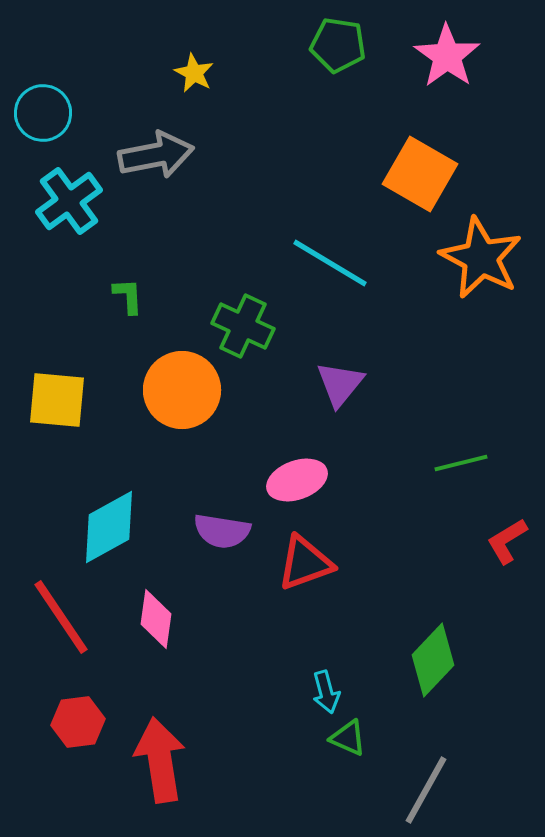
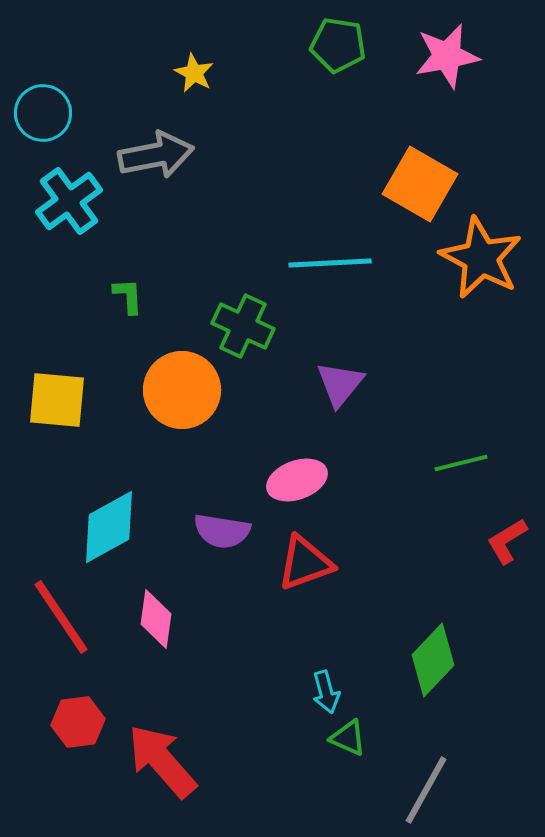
pink star: rotated 26 degrees clockwise
orange square: moved 10 px down
cyan line: rotated 34 degrees counterclockwise
red arrow: moved 2 px right, 1 px down; rotated 32 degrees counterclockwise
